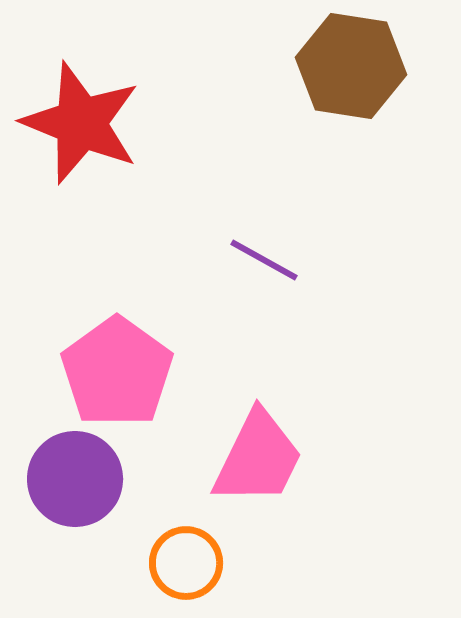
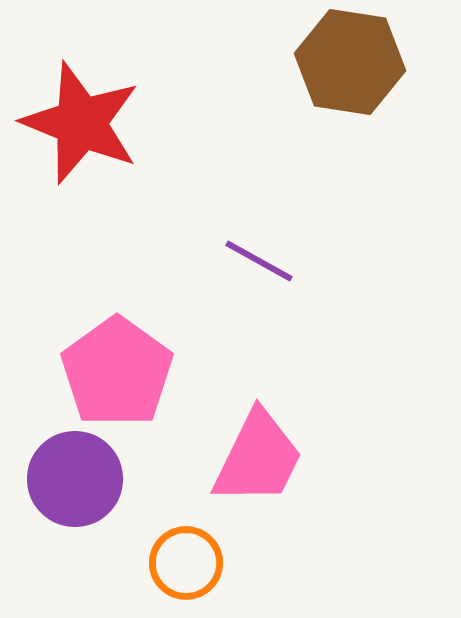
brown hexagon: moved 1 px left, 4 px up
purple line: moved 5 px left, 1 px down
